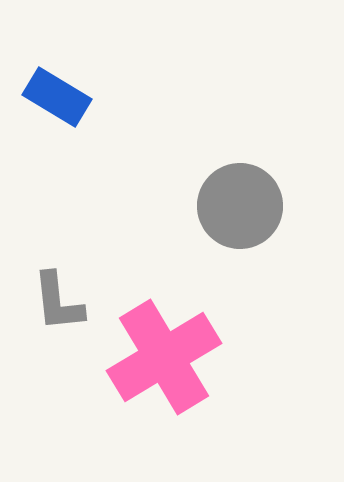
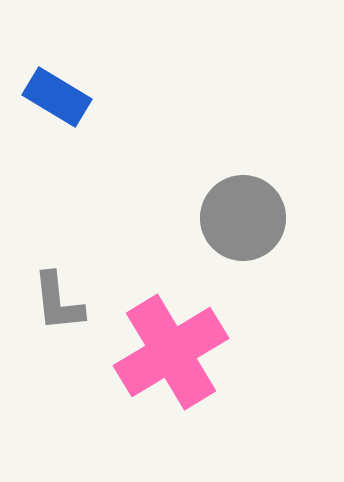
gray circle: moved 3 px right, 12 px down
pink cross: moved 7 px right, 5 px up
